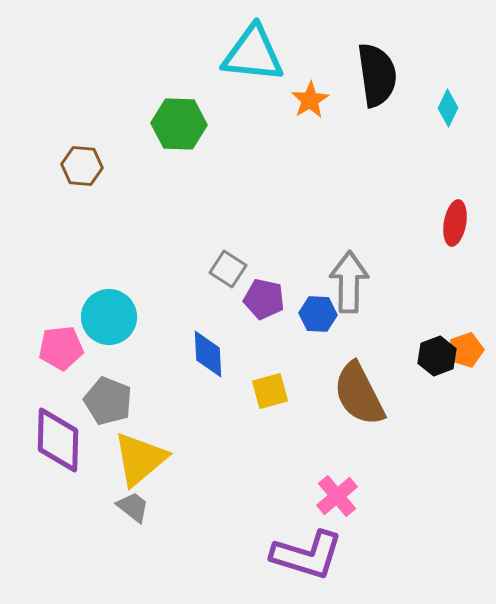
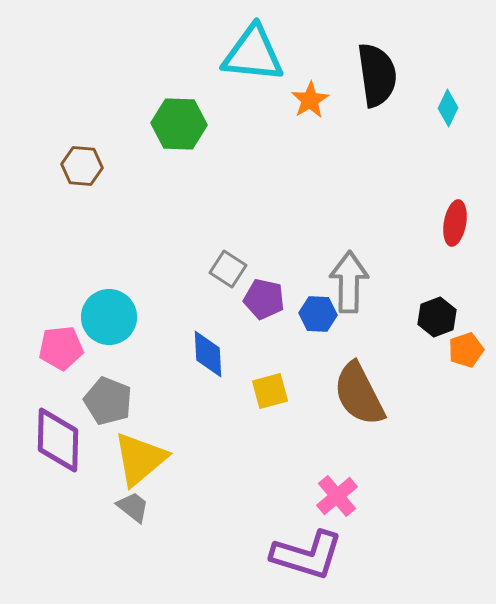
black hexagon: moved 39 px up
